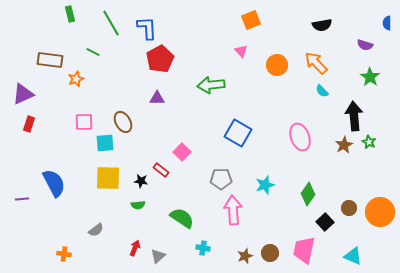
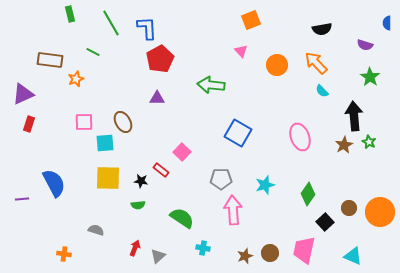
black semicircle at (322, 25): moved 4 px down
green arrow at (211, 85): rotated 12 degrees clockwise
gray semicircle at (96, 230): rotated 126 degrees counterclockwise
